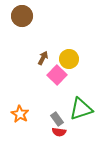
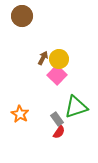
yellow circle: moved 10 px left
green triangle: moved 5 px left, 2 px up
red semicircle: rotated 64 degrees counterclockwise
